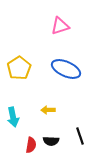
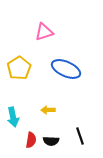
pink triangle: moved 16 px left, 6 px down
red semicircle: moved 5 px up
